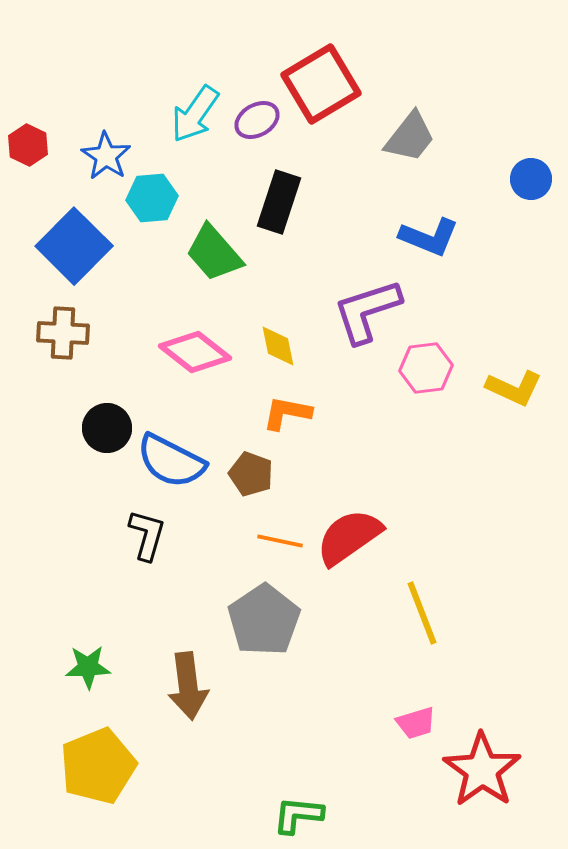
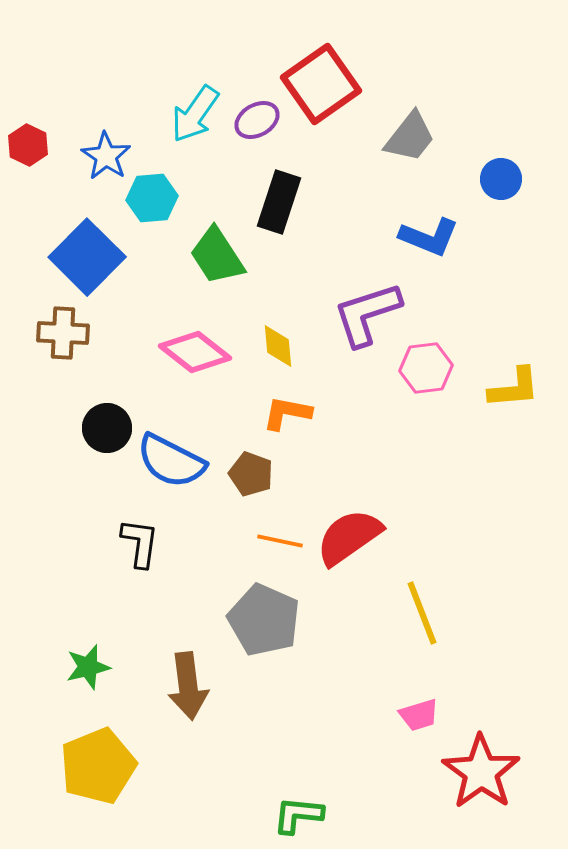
red square: rotated 4 degrees counterclockwise
blue circle: moved 30 px left
blue square: moved 13 px right, 11 px down
green trapezoid: moved 3 px right, 3 px down; rotated 8 degrees clockwise
purple L-shape: moved 3 px down
yellow diamond: rotated 6 degrees clockwise
yellow L-shape: rotated 30 degrees counterclockwise
black L-shape: moved 7 px left, 8 px down; rotated 8 degrees counterclockwise
gray pentagon: rotated 14 degrees counterclockwise
green star: rotated 12 degrees counterclockwise
pink trapezoid: moved 3 px right, 8 px up
red star: moved 1 px left, 2 px down
